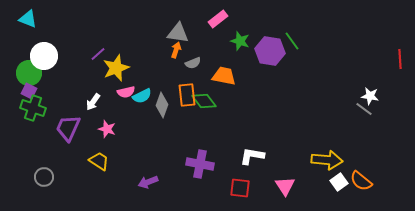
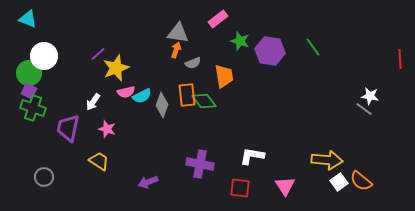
green line: moved 21 px right, 6 px down
orange trapezoid: rotated 70 degrees clockwise
purple trapezoid: rotated 12 degrees counterclockwise
